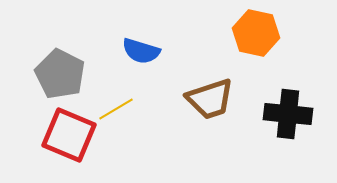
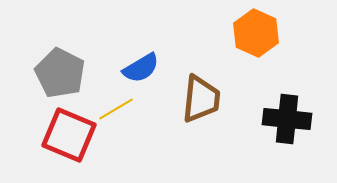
orange hexagon: rotated 12 degrees clockwise
blue semicircle: moved 17 px down; rotated 48 degrees counterclockwise
gray pentagon: moved 1 px up
brown trapezoid: moved 9 px left; rotated 66 degrees counterclockwise
black cross: moved 1 px left, 5 px down
